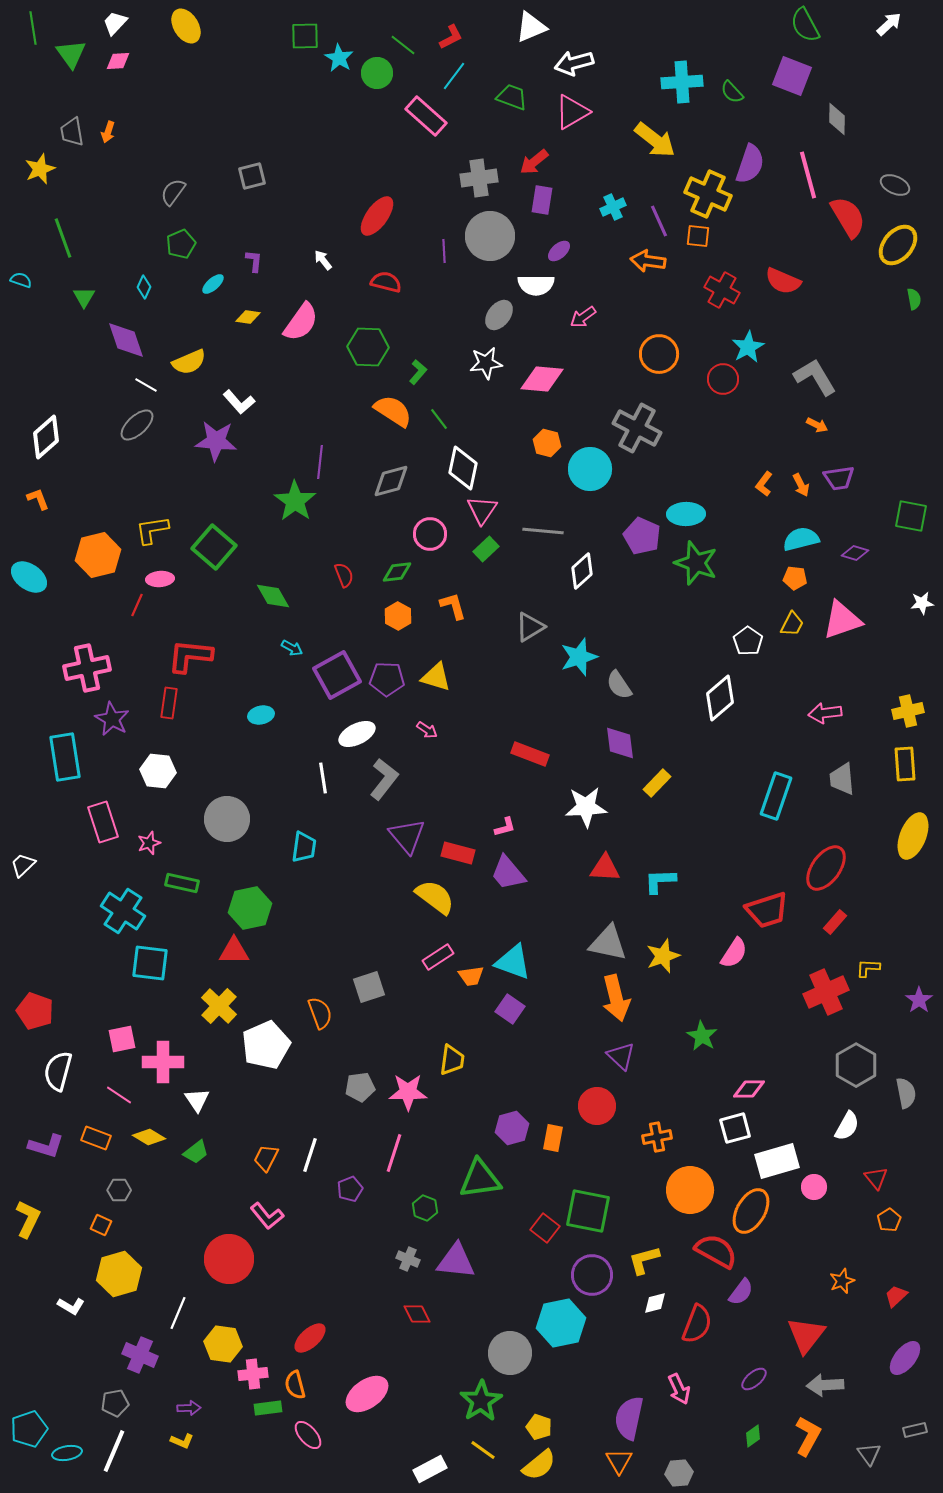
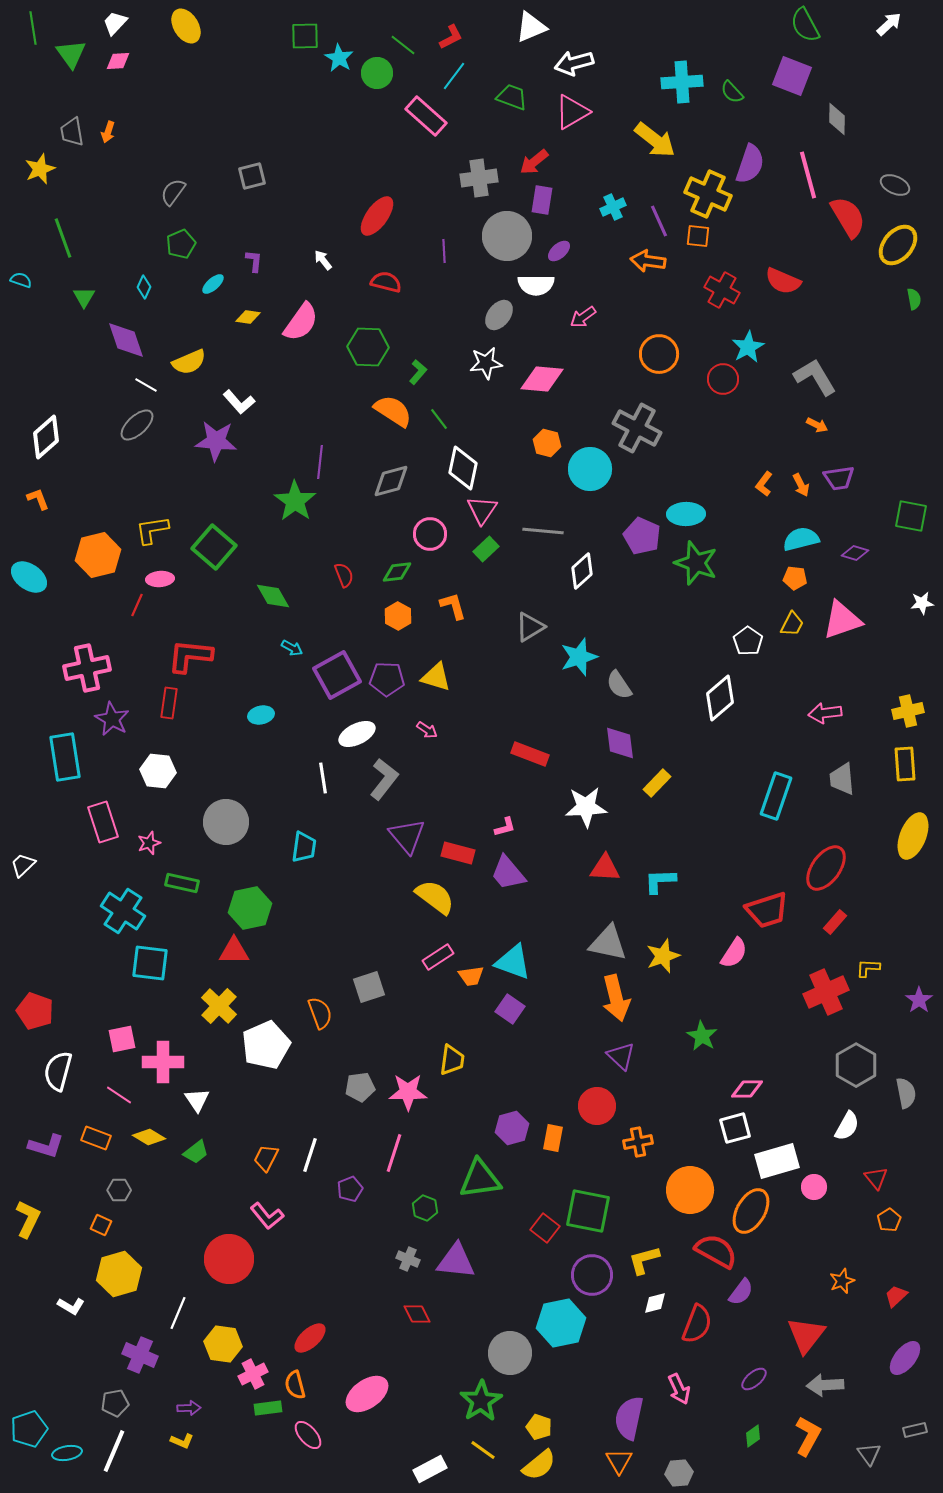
gray circle at (490, 236): moved 17 px right
gray circle at (227, 819): moved 1 px left, 3 px down
pink diamond at (749, 1089): moved 2 px left
orange cross at (657, 1137): moved 19 px left, 5 px down
pink cross at (253, 1374): rotated 20 degrees counterclockwise
